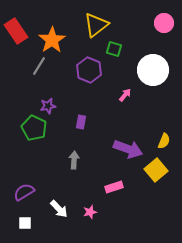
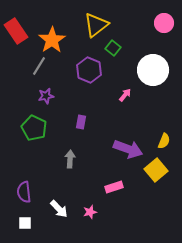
green square: moved 1 px left, 1 px up; rotated 21 degrees clockwise
purple star: moved 2 px left, 10 px up
gray arrow: moved 4 px left, 1 px up
purple semicircle: rotated 65 degrees counterclockwise
